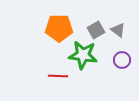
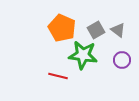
orange pentagon: moved 3 px right; rotated 24 degrees clockwise
red line: rotated 12 degrees clockwise
